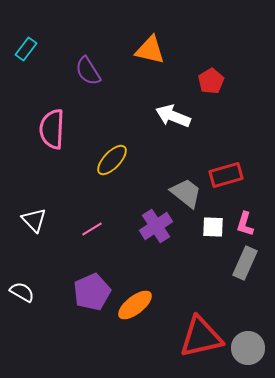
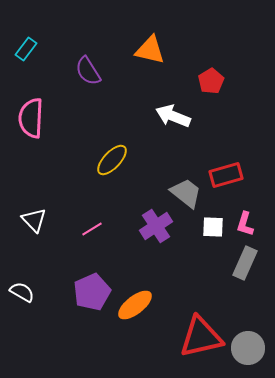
pink semicircle: moved 21 px left, 11 px up
